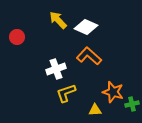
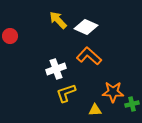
red circle: moved 7 px left, 1 px up
orange star: rotated 15 degrees counterclockwise
